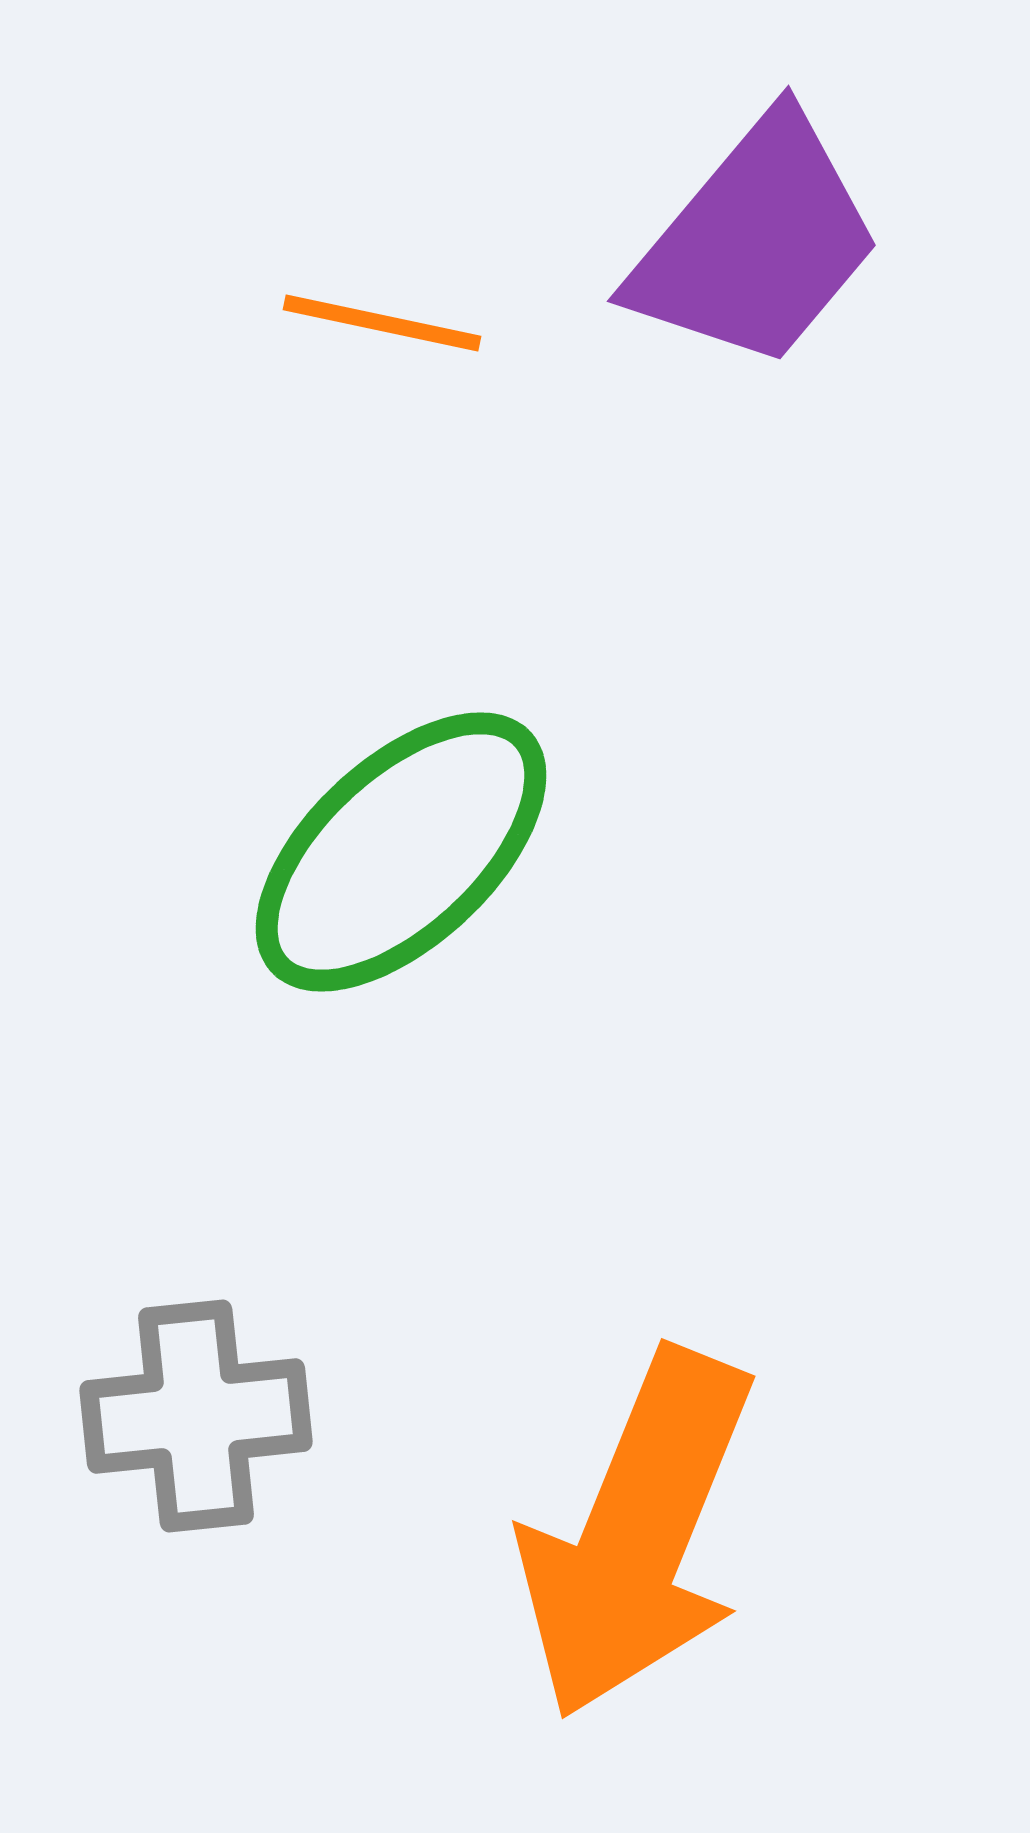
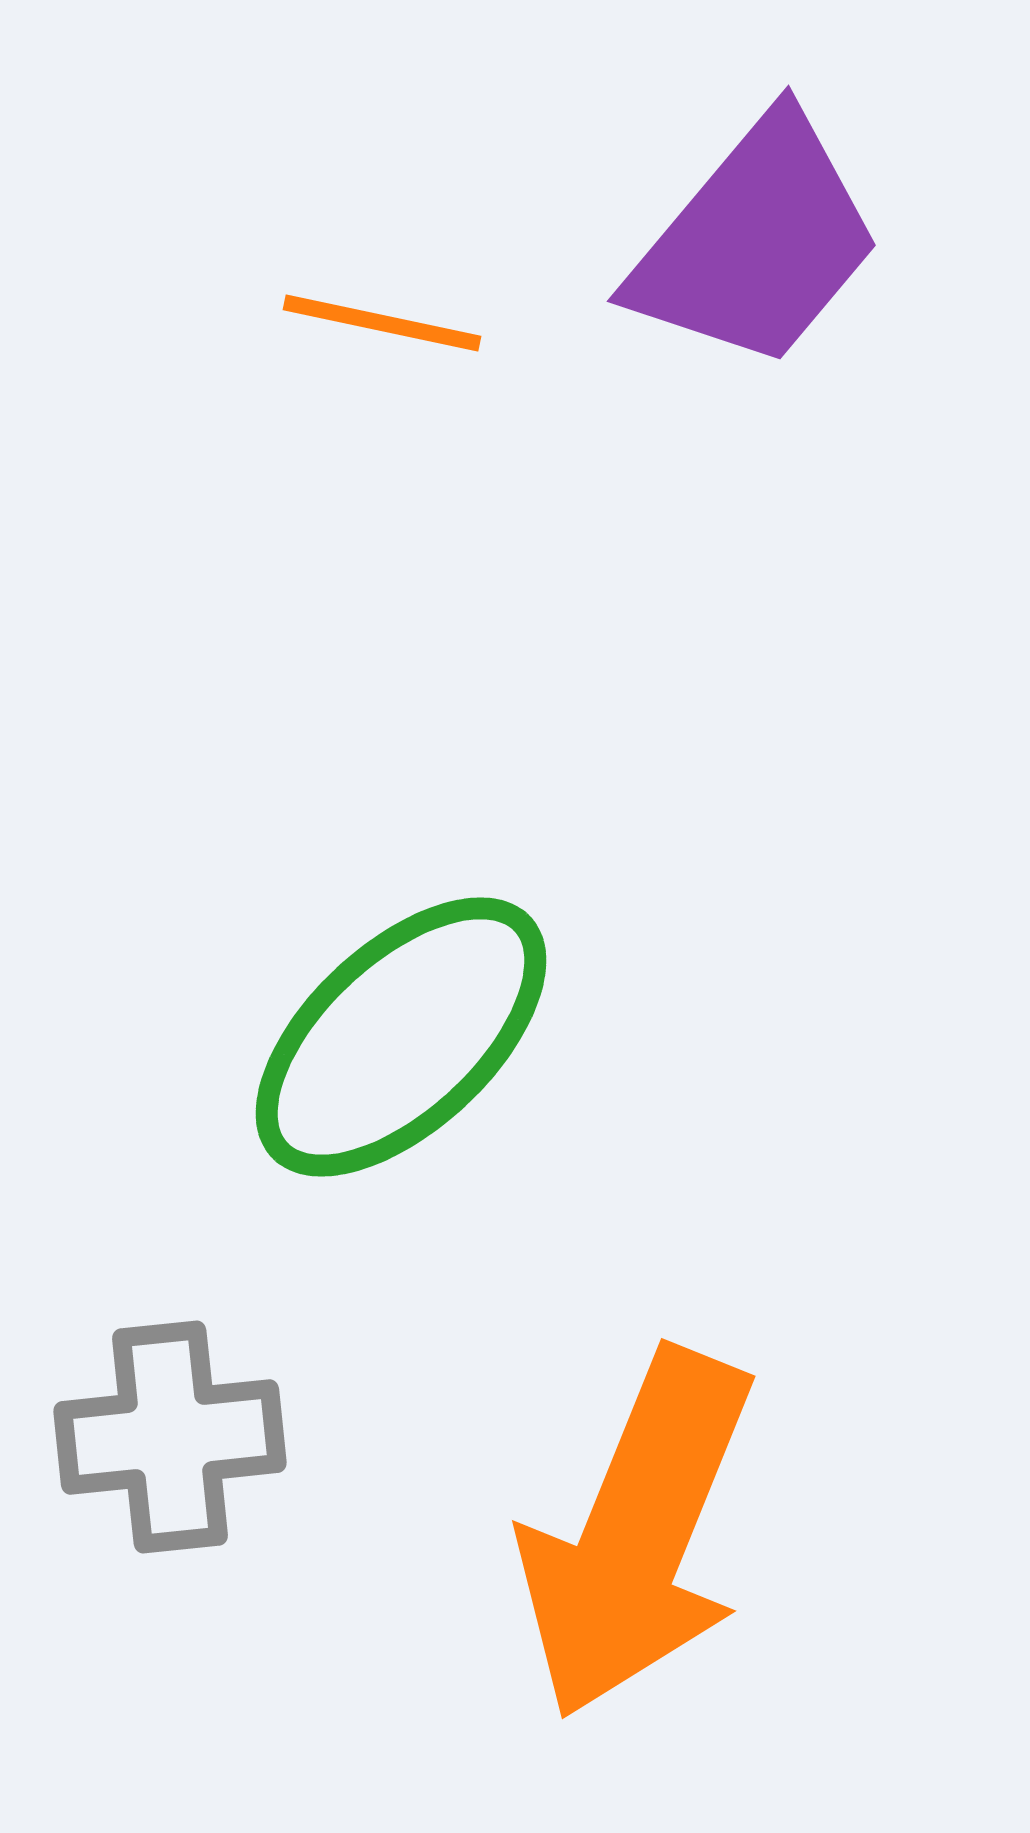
green ellipse: moved 185 px down
gray cross: moved 26 px left, 21 px down
